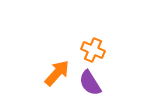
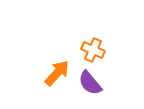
purple semicircle: rotated 8 degrees counterclockwise
